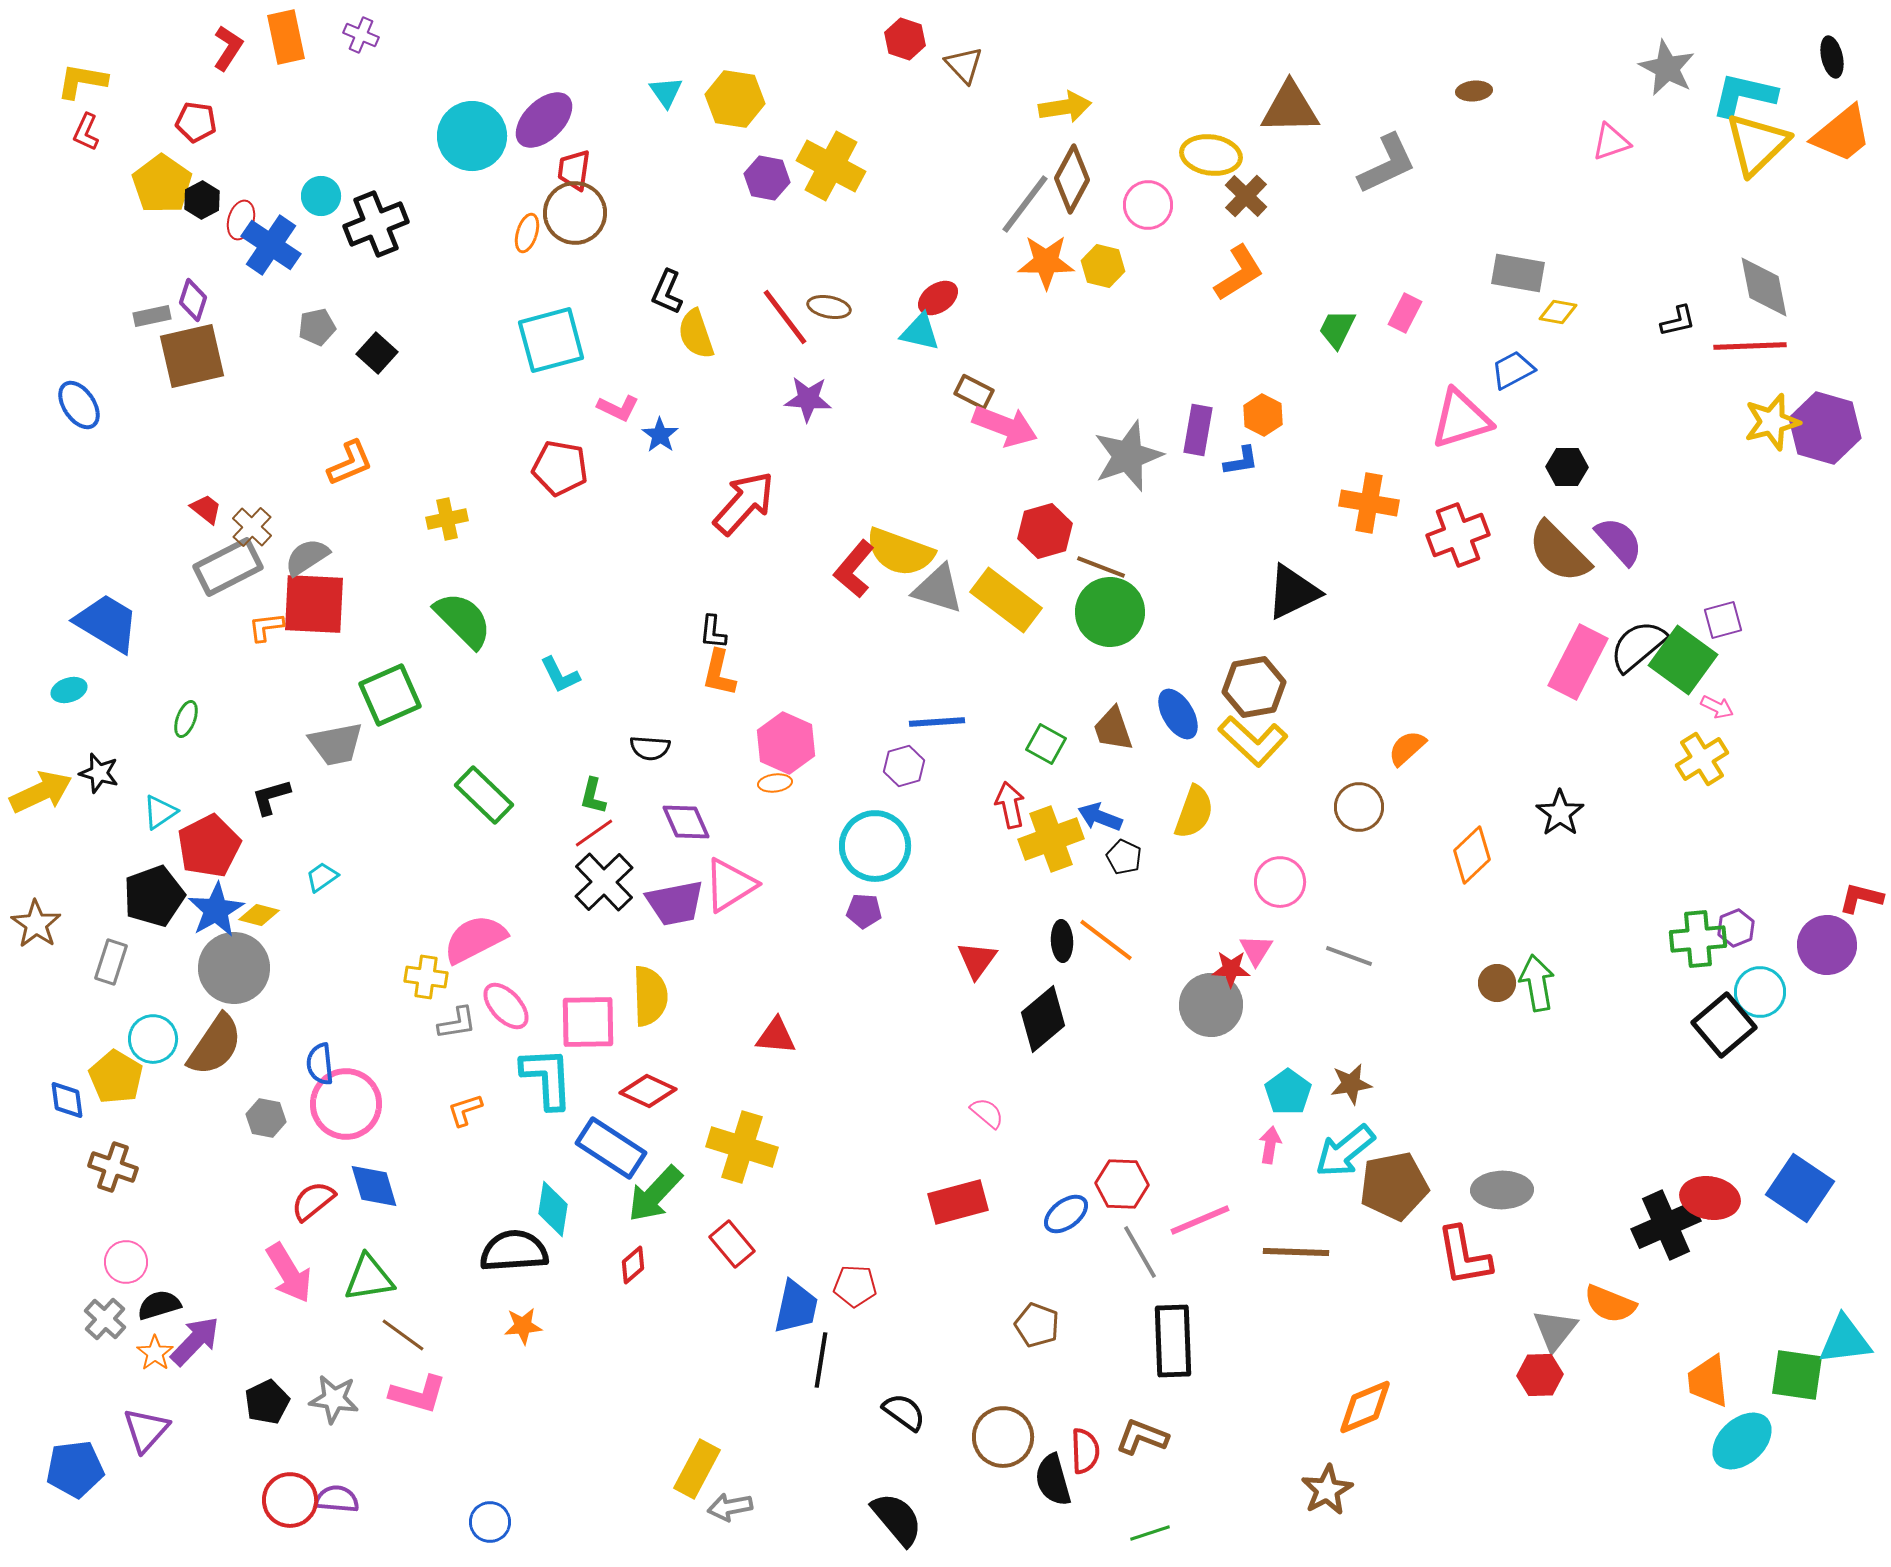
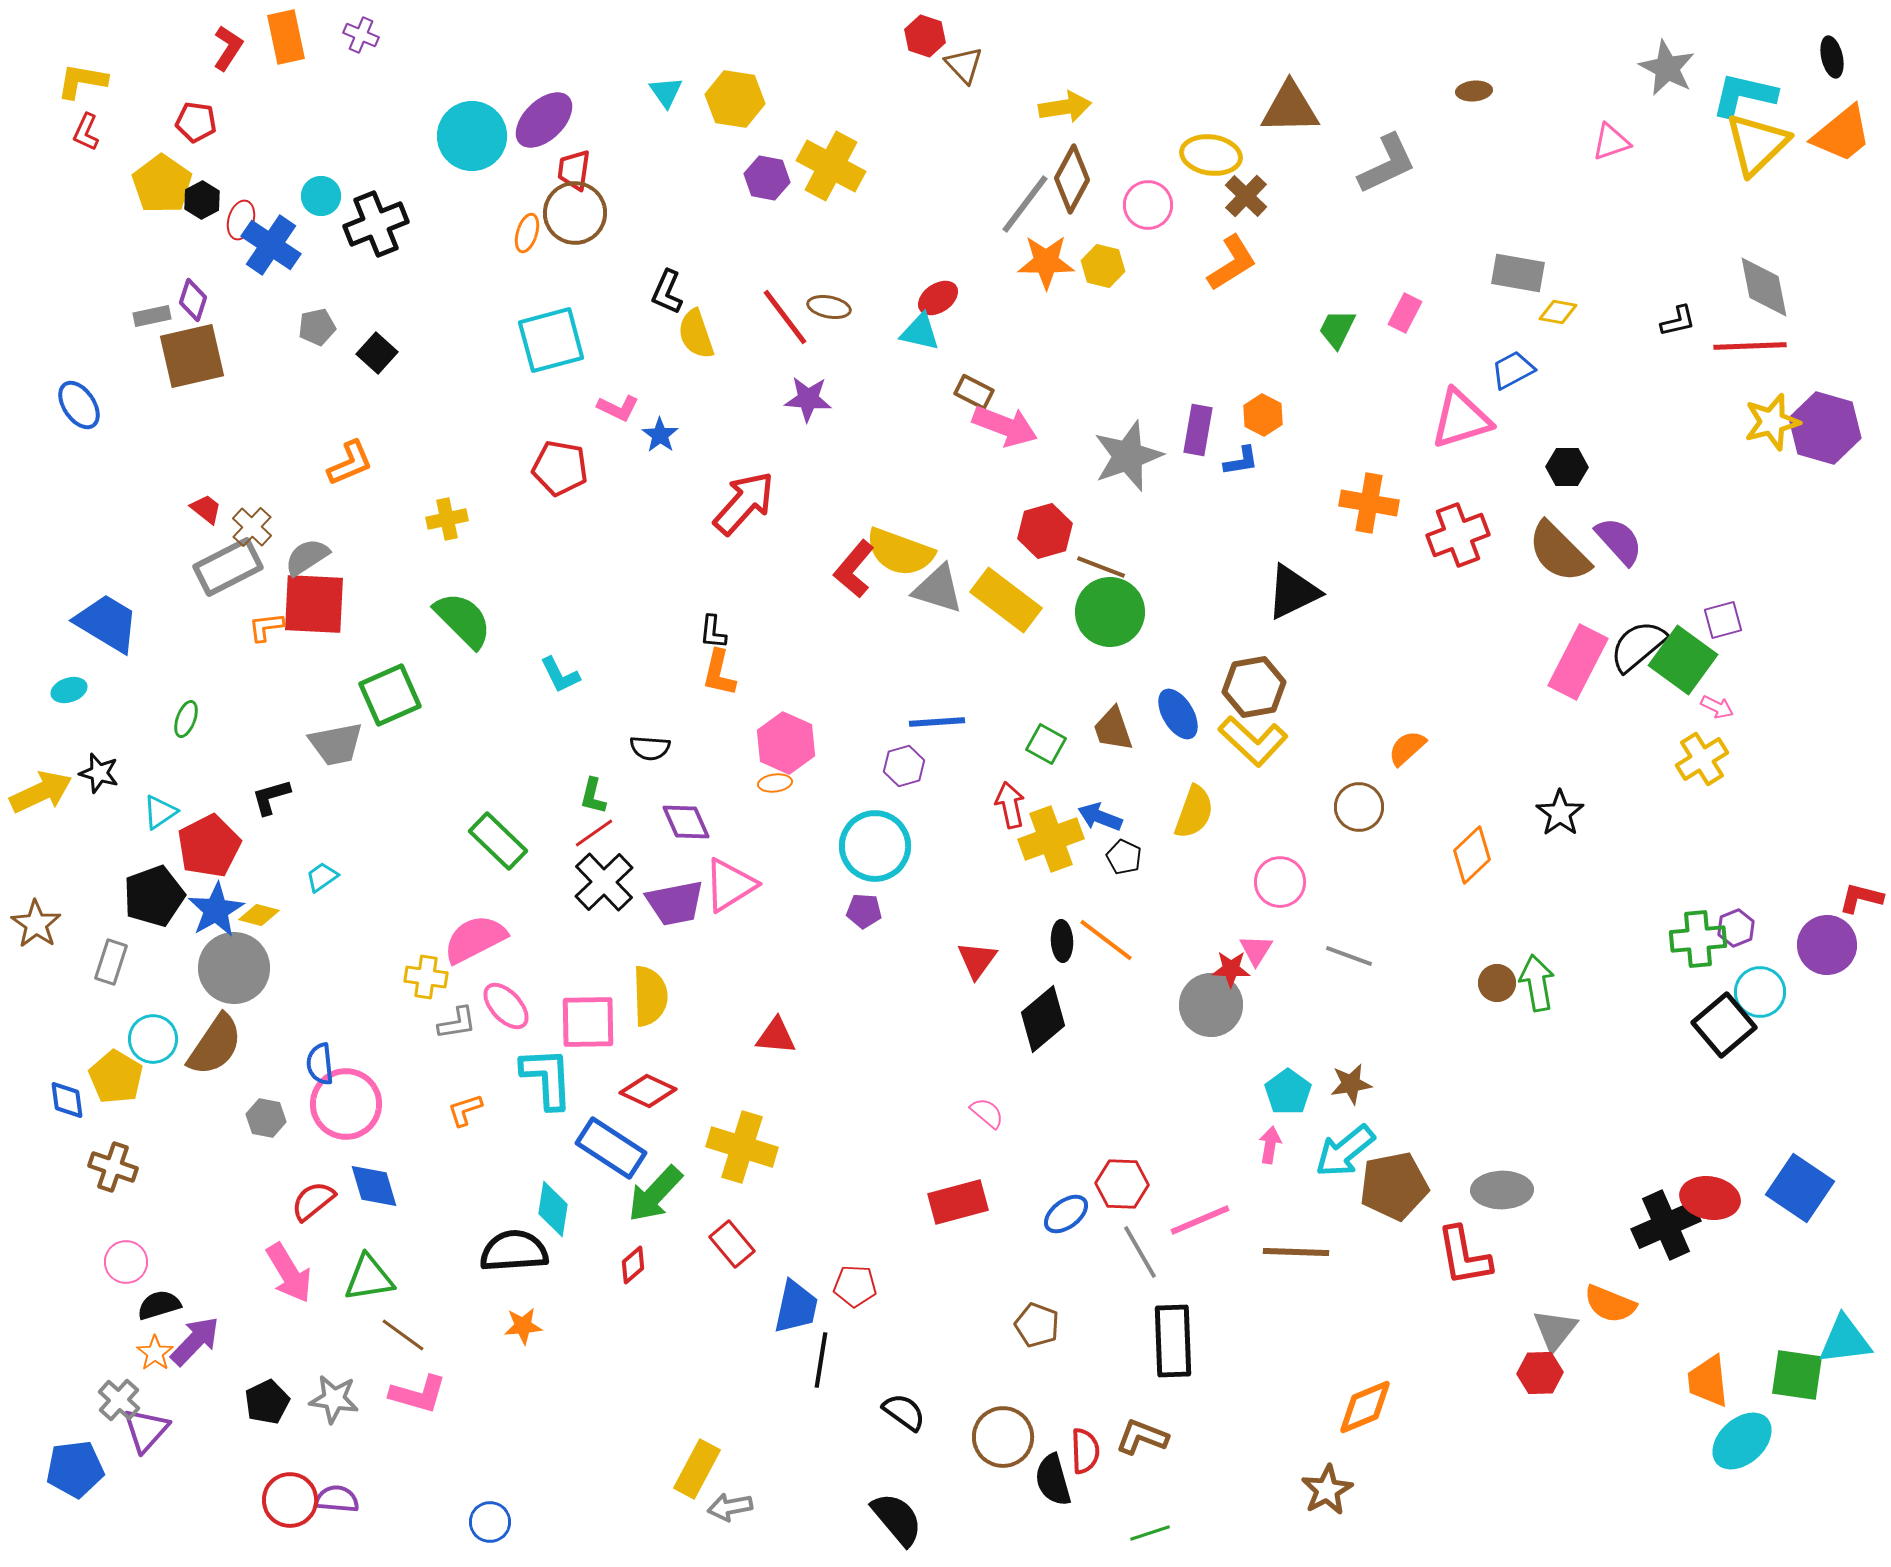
red hexagon at (905, 39): moved 20 px right, 3 px up
orange L-shape at (1239, 273): moved 7 px left, 10 px up
green rectangle at (484, 795): moved 14 px right, 46 px down
gray cross at (105, 1319): moved 14 px right, 81 px down
red hexagon at (1540, 1375): moved 2 px up
